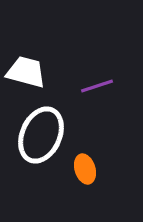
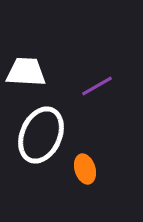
white trapezoid: rotated 12 degrees counterclockwise
purple line: rotated 12 degrees counterclockwise
